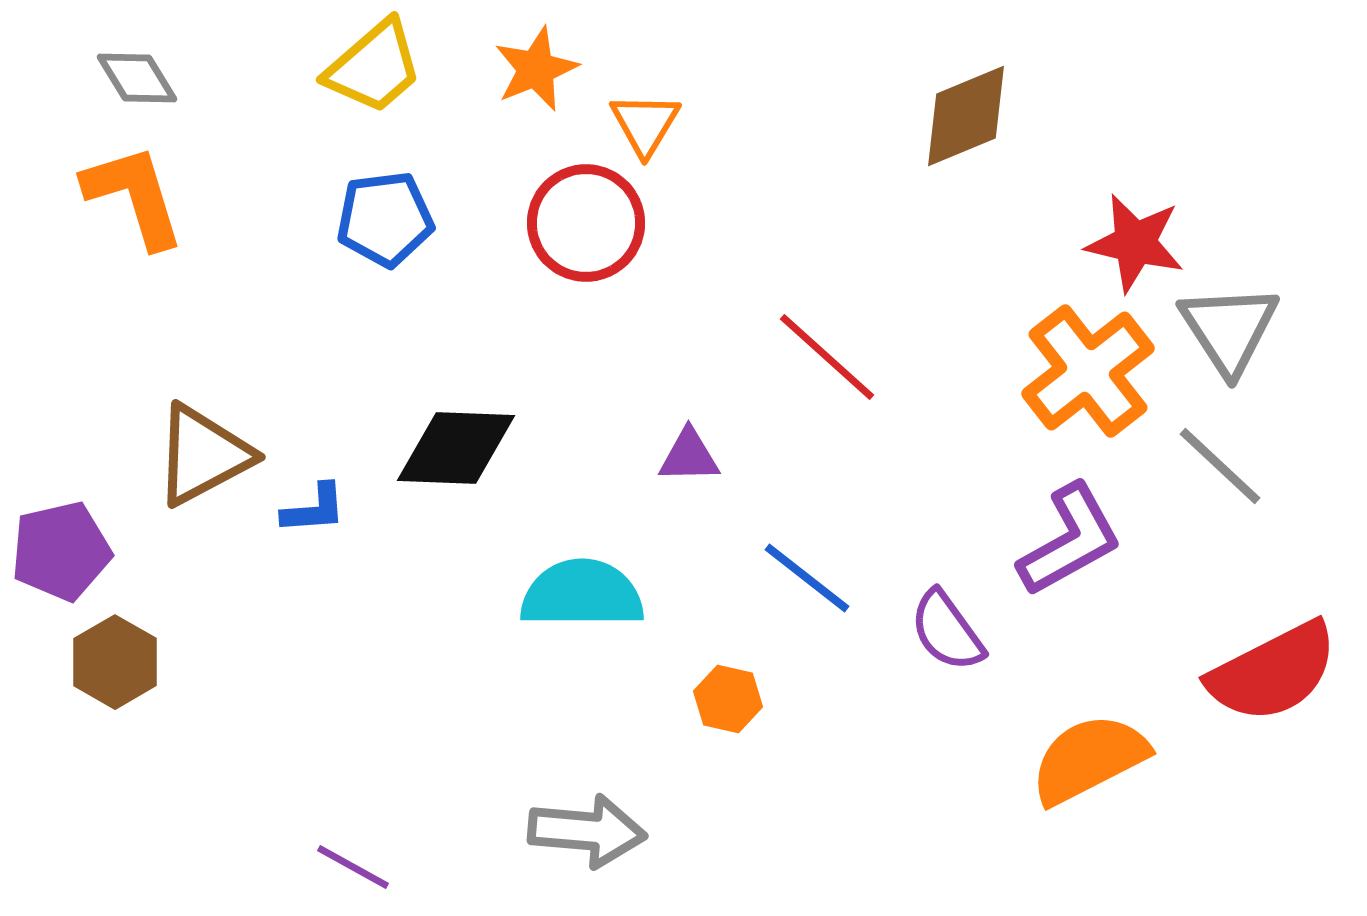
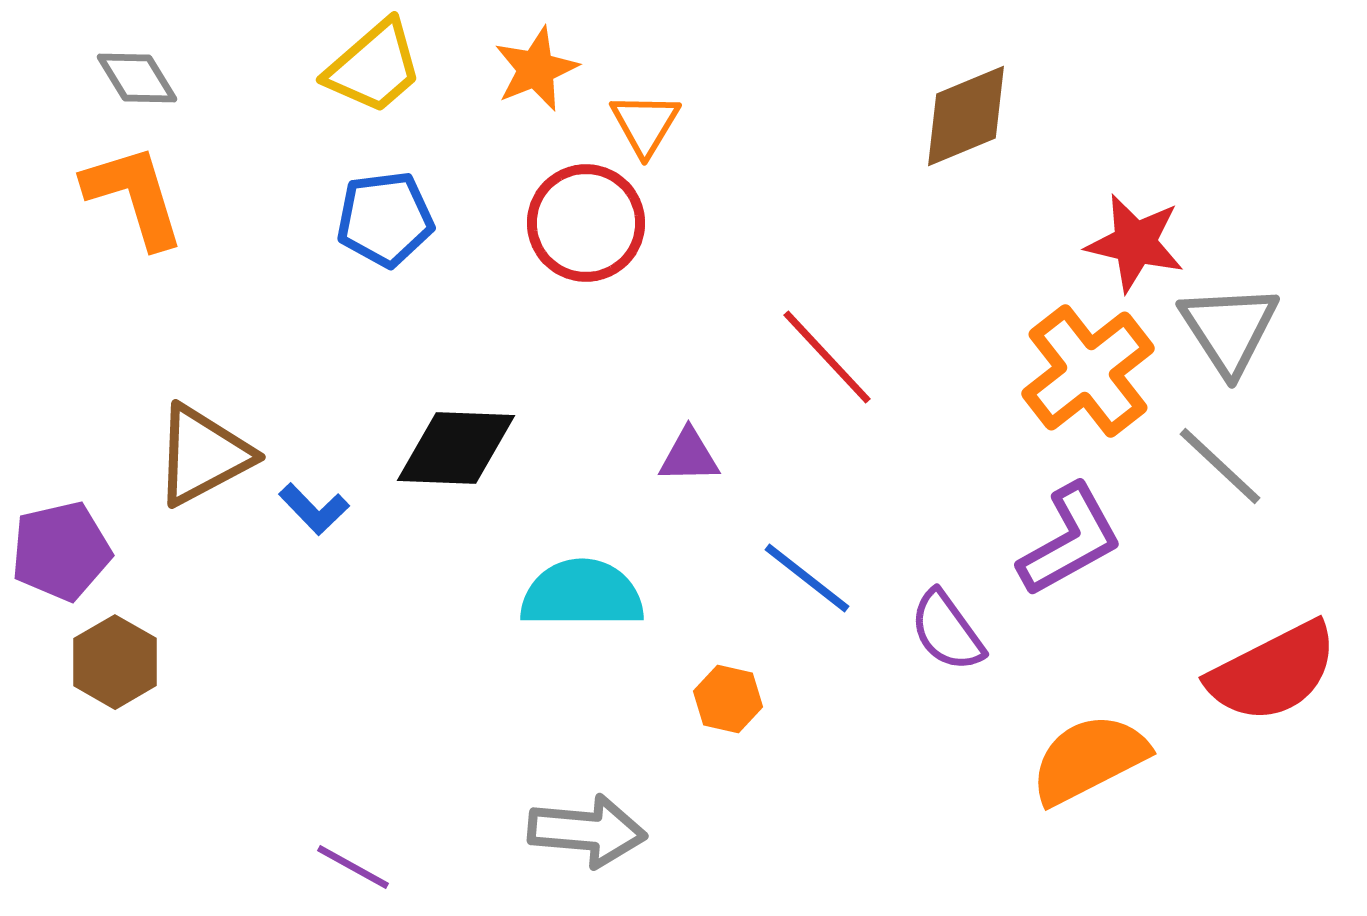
red line: rotated 5 degrees clockwise
blue L-shape: rotated 50 degrees clockwise
